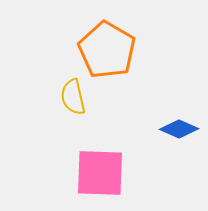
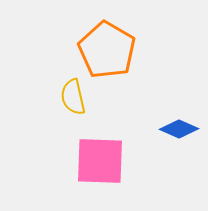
pink square: moved 12 px up
